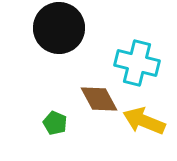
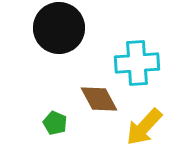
cyan cross: rotated 18 degrees counterclockwise
yellow arrow: moved 6 px down; rotated 69 degrees counterclockwise
